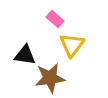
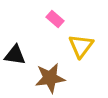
yellow triangle: moved 9 px right, 1 px down
black triangle: moved 10 px left
